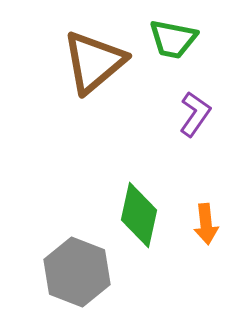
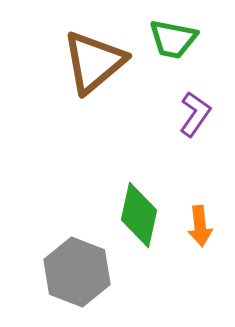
orange arrow: moved 6 px left, 2 px down
